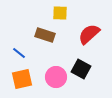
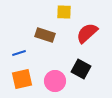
yellow square: moved 4 px right, 1 px up
red semicircle: moved 2 px left, 1 px up
blue line: rotated 56 degrees counterclockwise
pink circle: moved 1 px left, 4 px down
